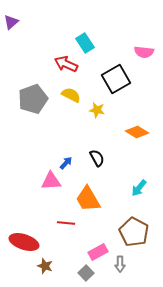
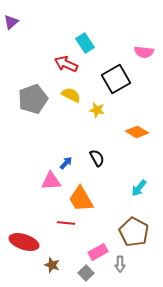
orange trapezoid: moved 7 px left
brown star: moved 7 px right, 1 px up
